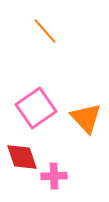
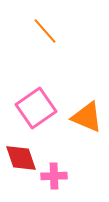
orange triangle: moved 1 px right, 1 px up; rotated 24 degrees counterclockwise
red diamond: moved 1 px left, 1 px down
